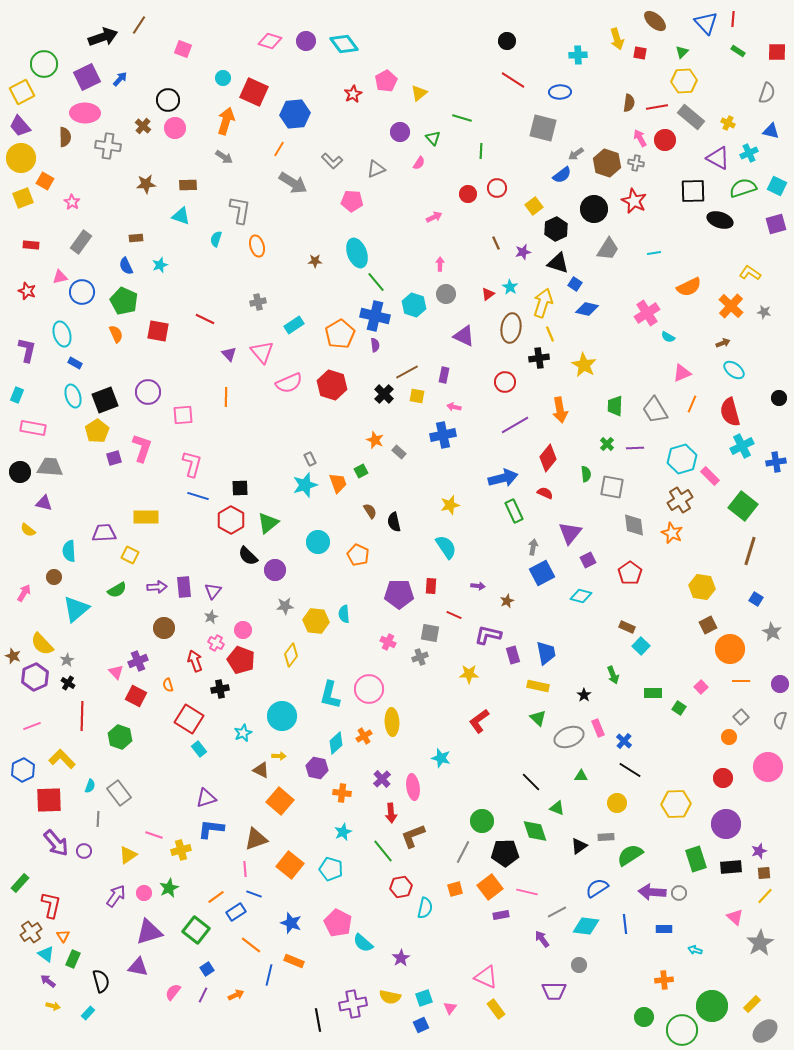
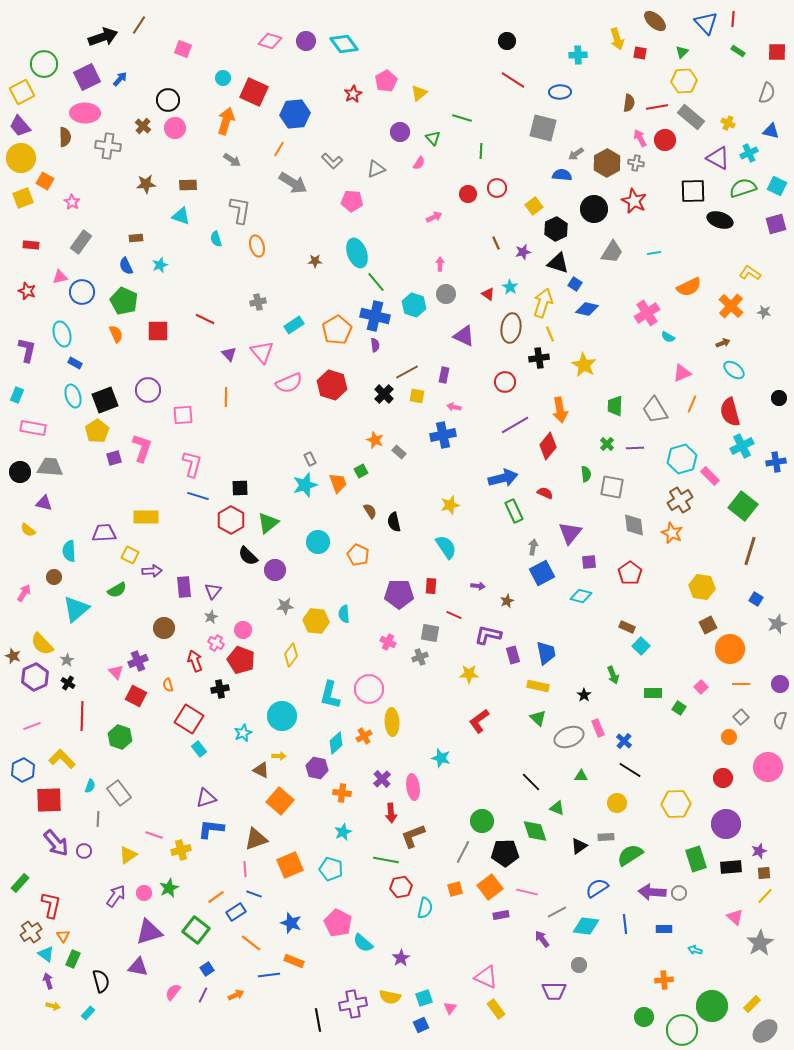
gray arrow at (224, 157): moved 8 px right, 3 px down
brown hexagon at (607, 163): rotated 12 degrees clockwise
blue semicircle at (562, 175): rotated 138 degrees counterclockwise
cyan semicircle at (216, 239): rotated 35 degrees counterclockwise
gray trapezoid at (608, 249): moved 4 px right, 3 px down
red triangle at (488, 294): rotated 48 degrees counterclockwise
red square at (158, 331): rotated 10 degrees counterclockwise
orange pentagon at (340, 334): moved 3 px left, 4 px up
purple circle at (148, 392): moved 2 px up
red diamond at (548, 458): moved 12 px up
purple square at (588, 560): moved 1 px right, 2 px down; rotated 21 degrees clockwise
purple arrow at (157, 587): moved 5 px left, 16 px up
gray star at (772, 632): moved 5 px right, 8 px up; rotated 24 degrees clockwise
orange line at (741, 681): moved 3 px down
green line at (383, 851): moved 3 px right, 9 px down; rotated 40 degrees counterclockwise
orange square at (290, 865): rotated 28 degrees clockwise
orange line at (251, 945): moved 2 px up
blue line at (269, 975): rotated 70 degrees clockwise
purple arrow at (48, 981): rotated 35 degrees clockwise
